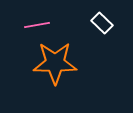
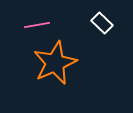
orange star: rotated 24 degrees counterclockwise
